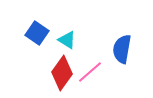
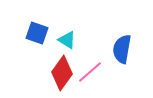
blue square: rotated 15 degrees counterclockwise
